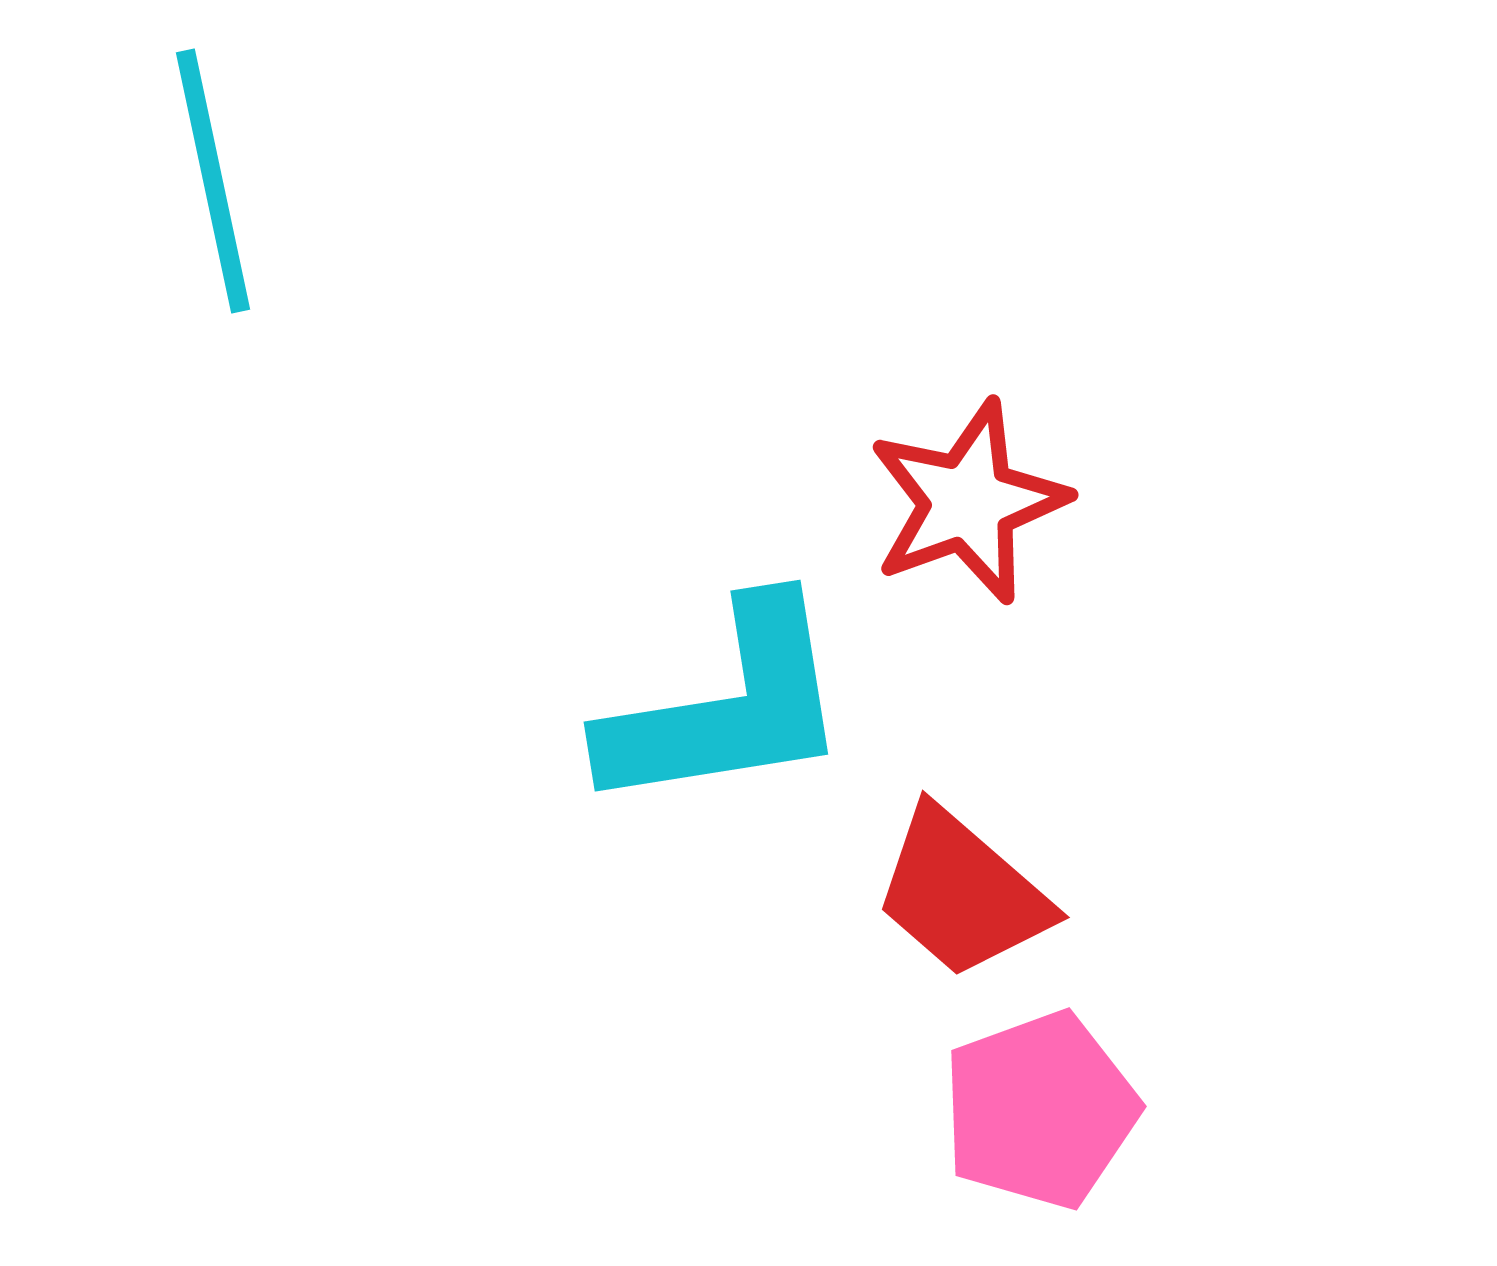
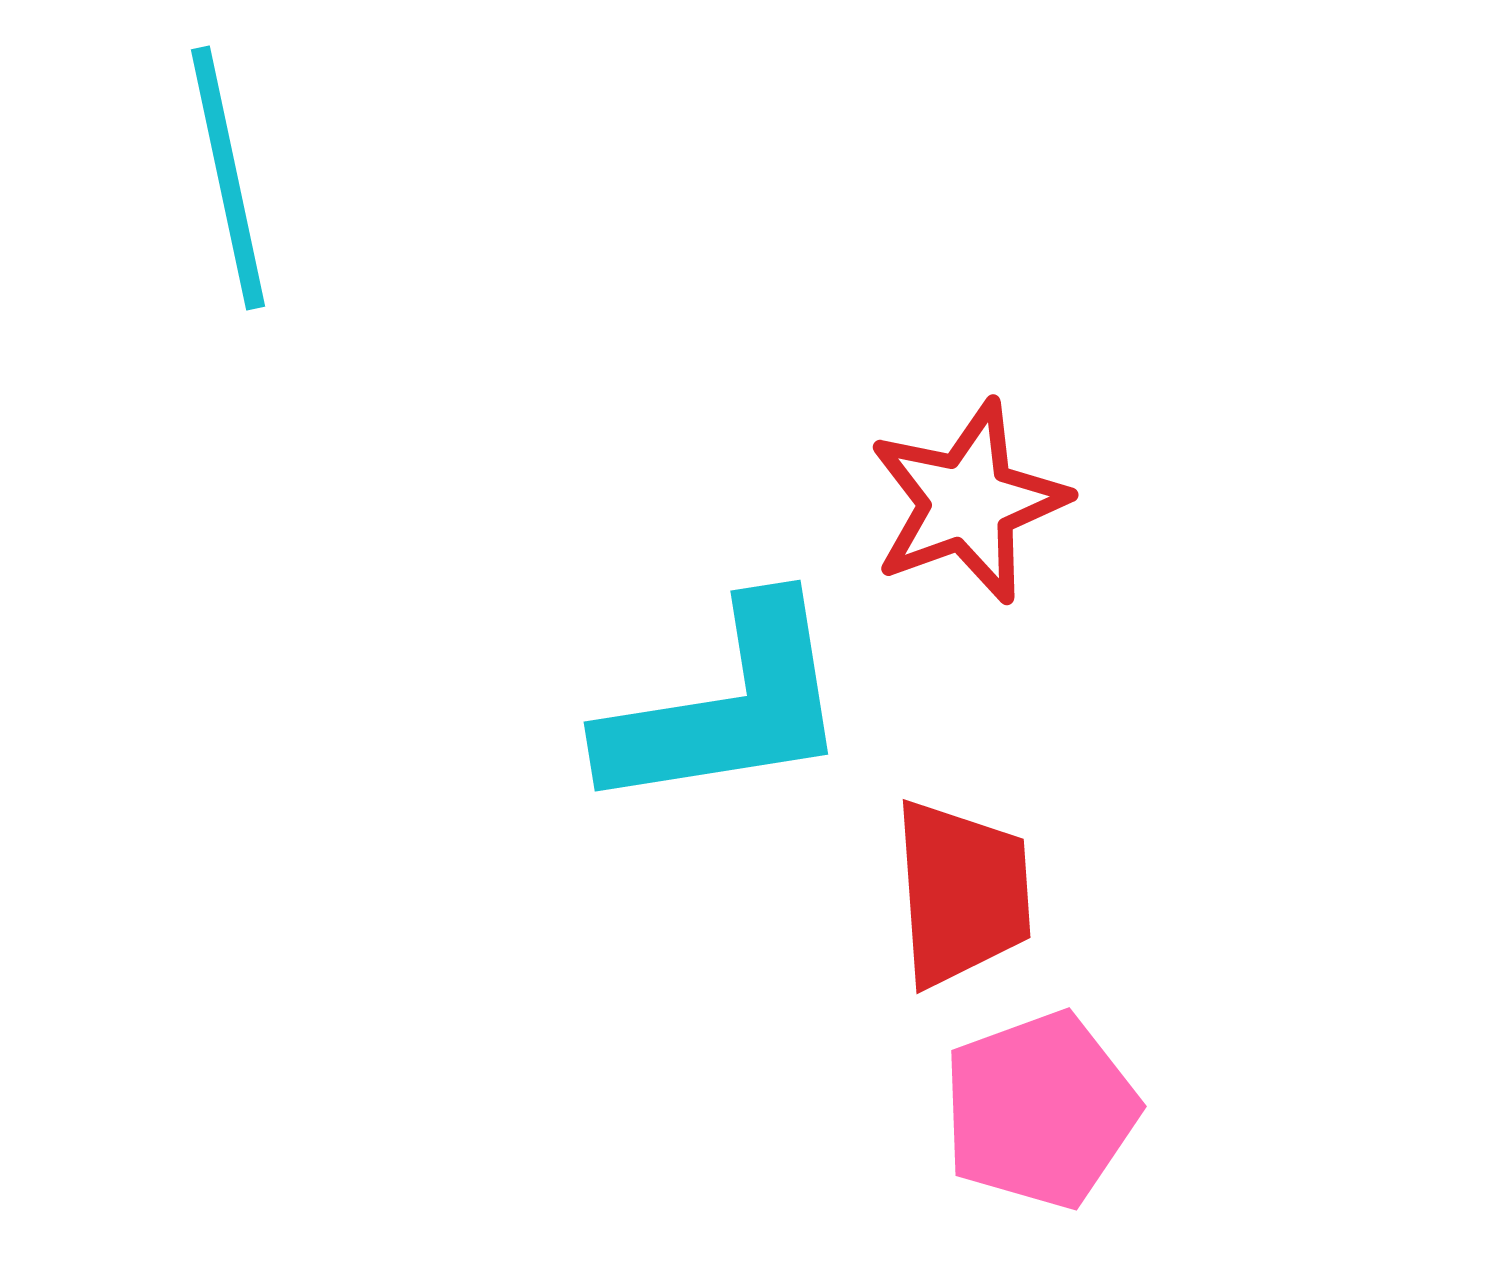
cyan line: moved 15 px right, 3 px up
red trapezoid: rotated 135 degrees counterclockwise
